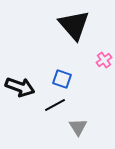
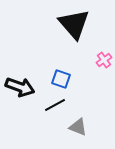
black triangle: moved 1 px up
blue square: moved 1 px left
gray triangle: rotated 36 degrees counterclockwise
